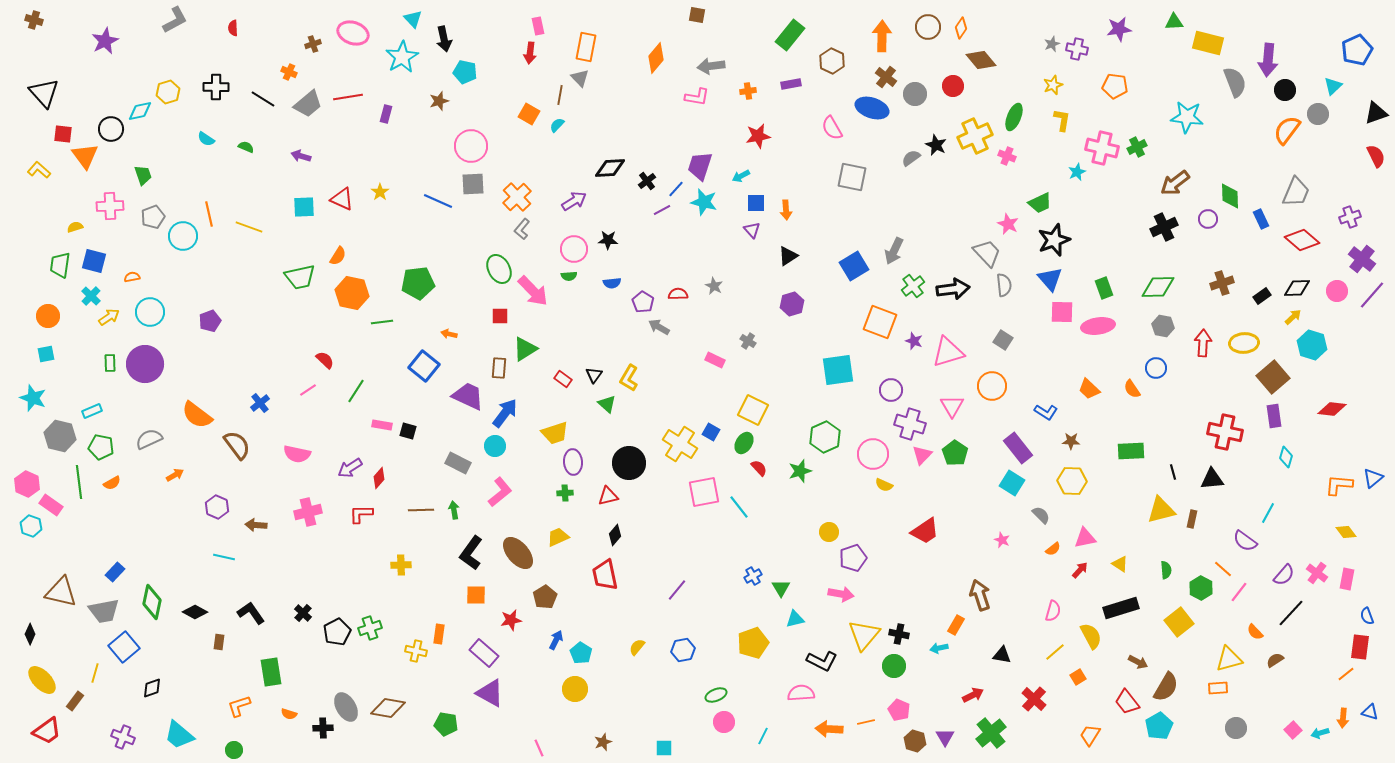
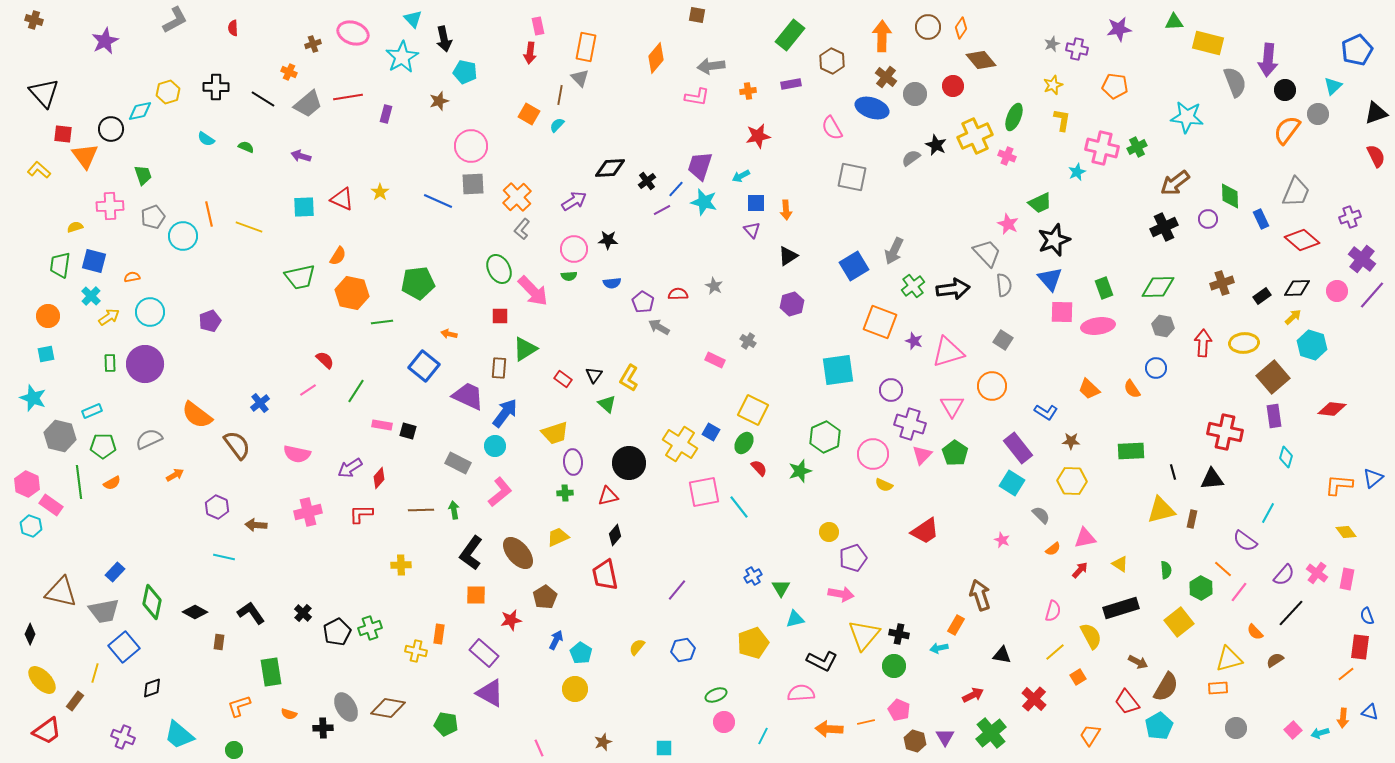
green pentagon at (101, 447): moved 2 px right, 1 px up; rotated 10 degrees counterclockwise
